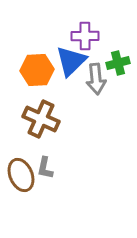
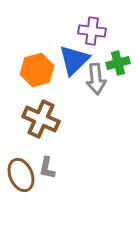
purple cross: moved 7 px right, 5 px up; rotated 8 degrees clockwise
blue triangle: moved 3 px right, 1 px up
orange hexagon: rotated 12 degrees counterclockwise
gray L-shape: moved 2 px right
